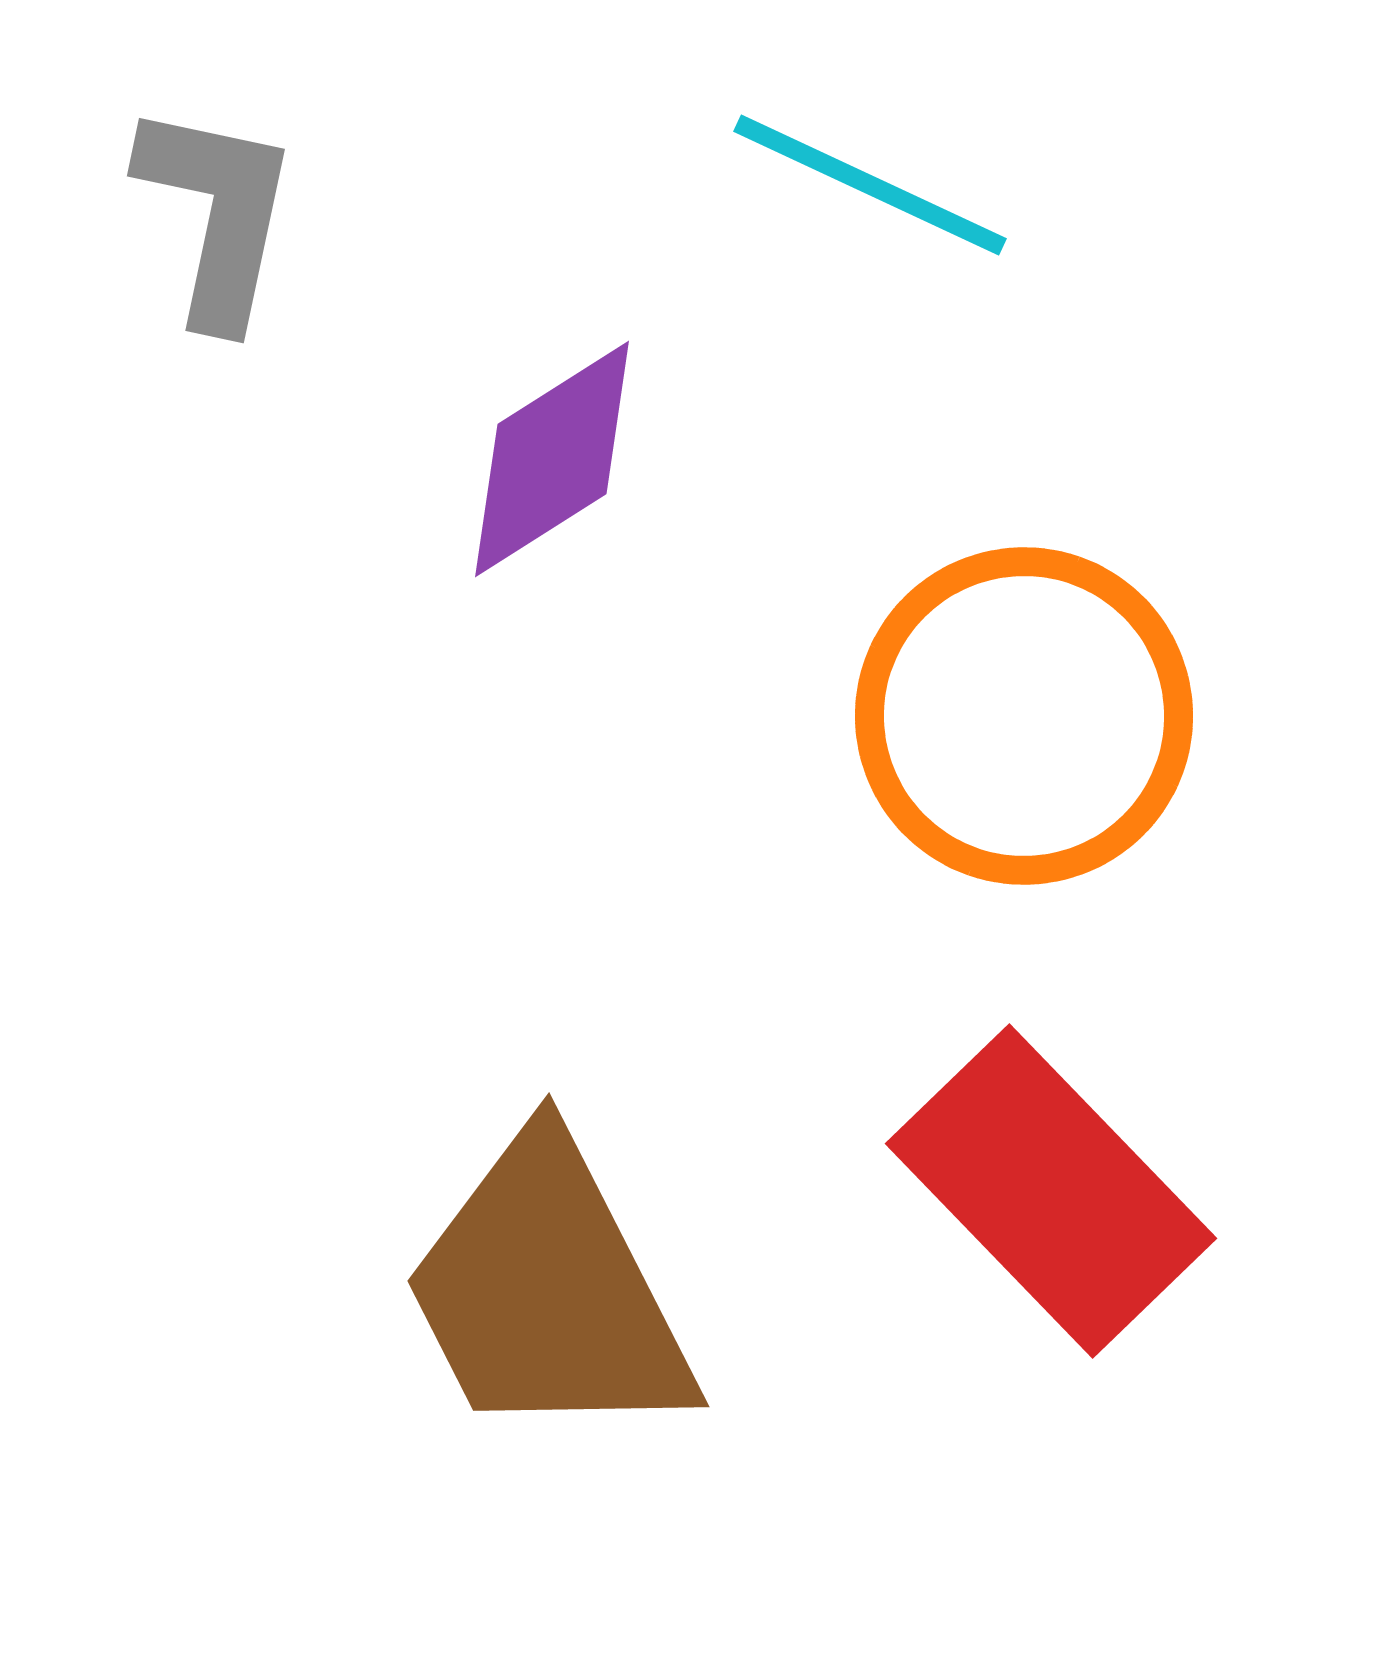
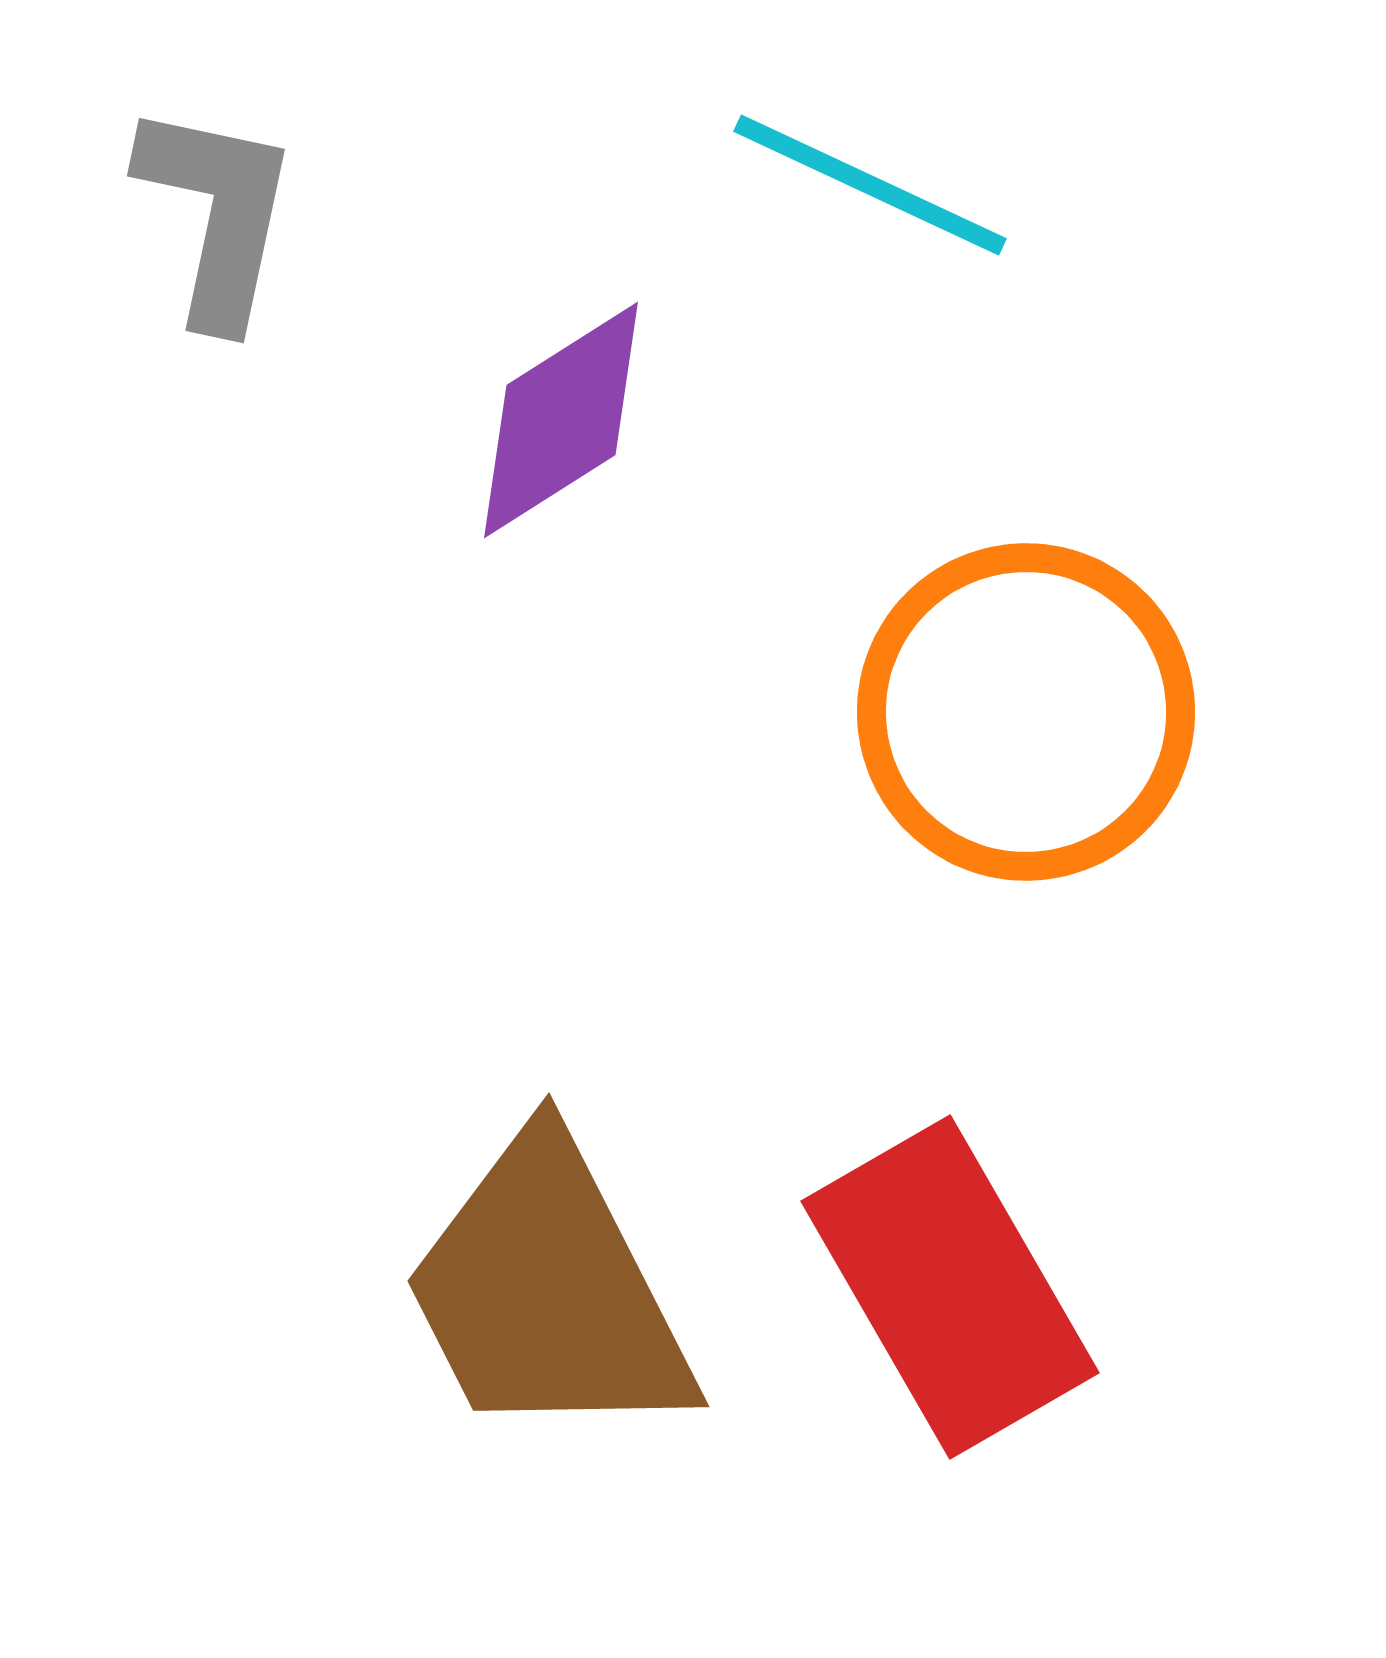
purple diamond: moved 9 px right, 39 px up
orange circle: moved 2 px right, 4 px up
red rectangle: moved 101 px left, 96 px down; rotated 14 degrees clockwise
